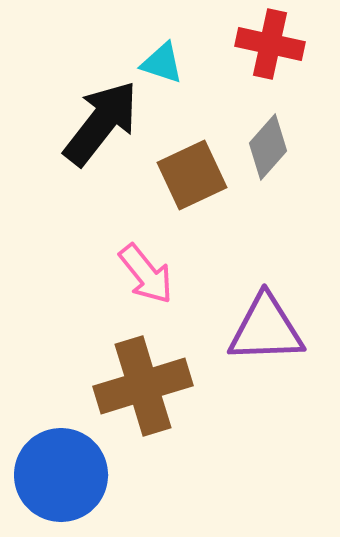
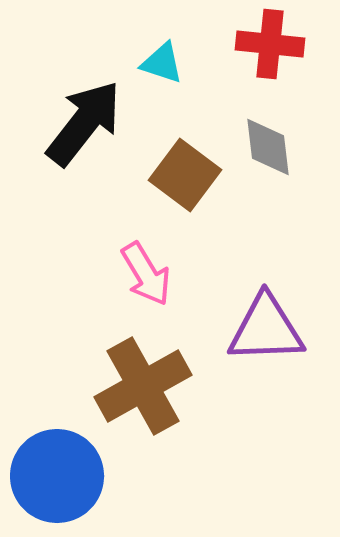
red cross: rotated 6 degrees counterclockwise
black arrow: moved 17 px left
gray diamond: rotated 48 degrees counterclockwise
brown square: moved 7 px left; rotated 28 degrees counterclockwise
pink arrow: rotated 8 degrees clockwise
brown cross: rotated 12 degrees counterclockwise
blue circle: moved 4 px left, 1 px down
